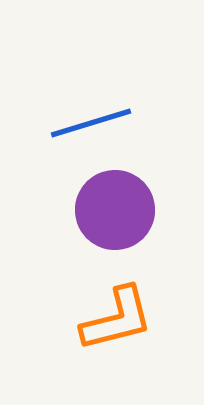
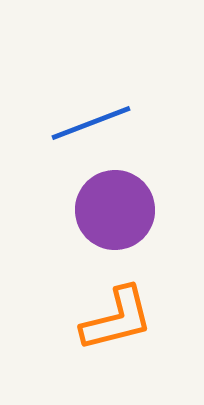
blue line: rotated 4 degrees counterclockwise
